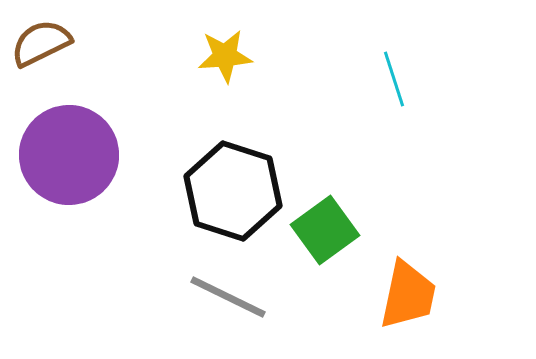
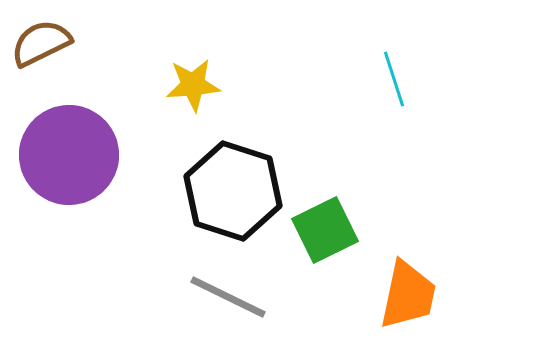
yellow star: moved 32 px left, 29 px down
green square: rotated 10 degrees clockwise
